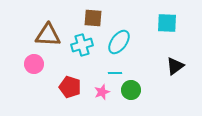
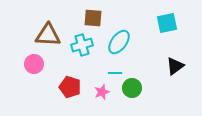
cyan square: rotated 15 degrees counterclockwise
green circle: moved 1 px right, 2 px up
